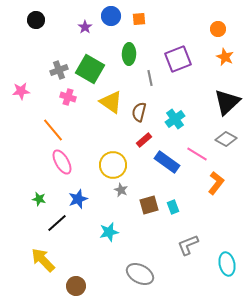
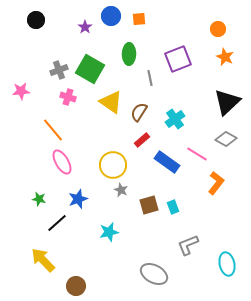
brown semicircle: rotated 18 degrees clockwise
red rectangle: moved 2 px left
gray ellipse: moved 14 px right
